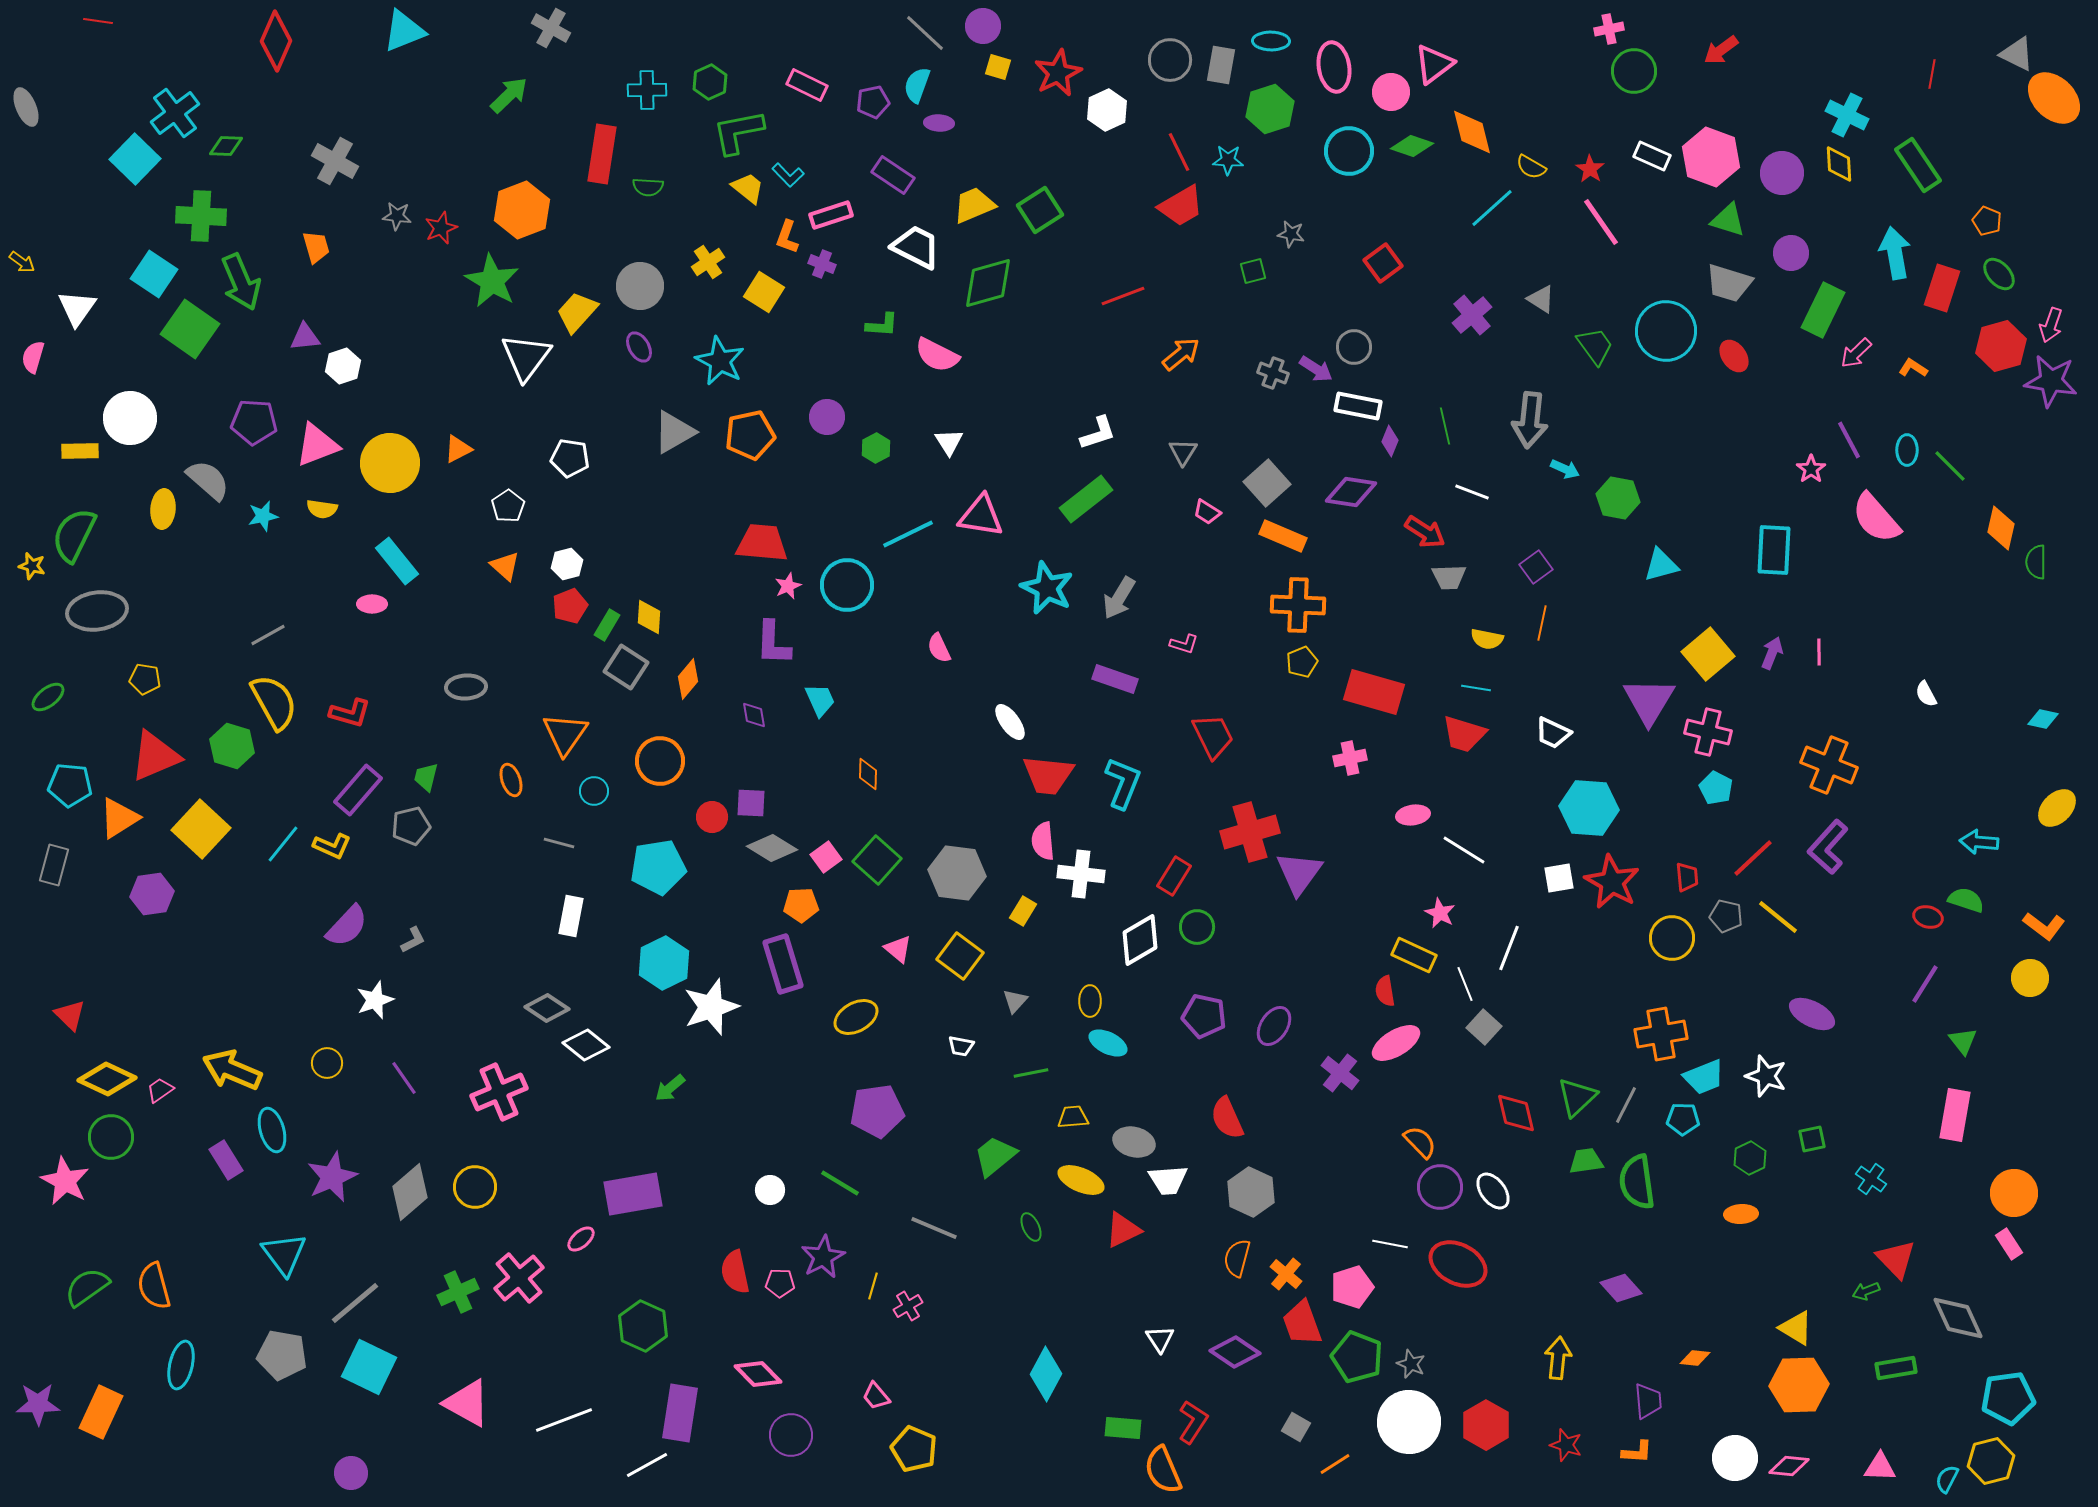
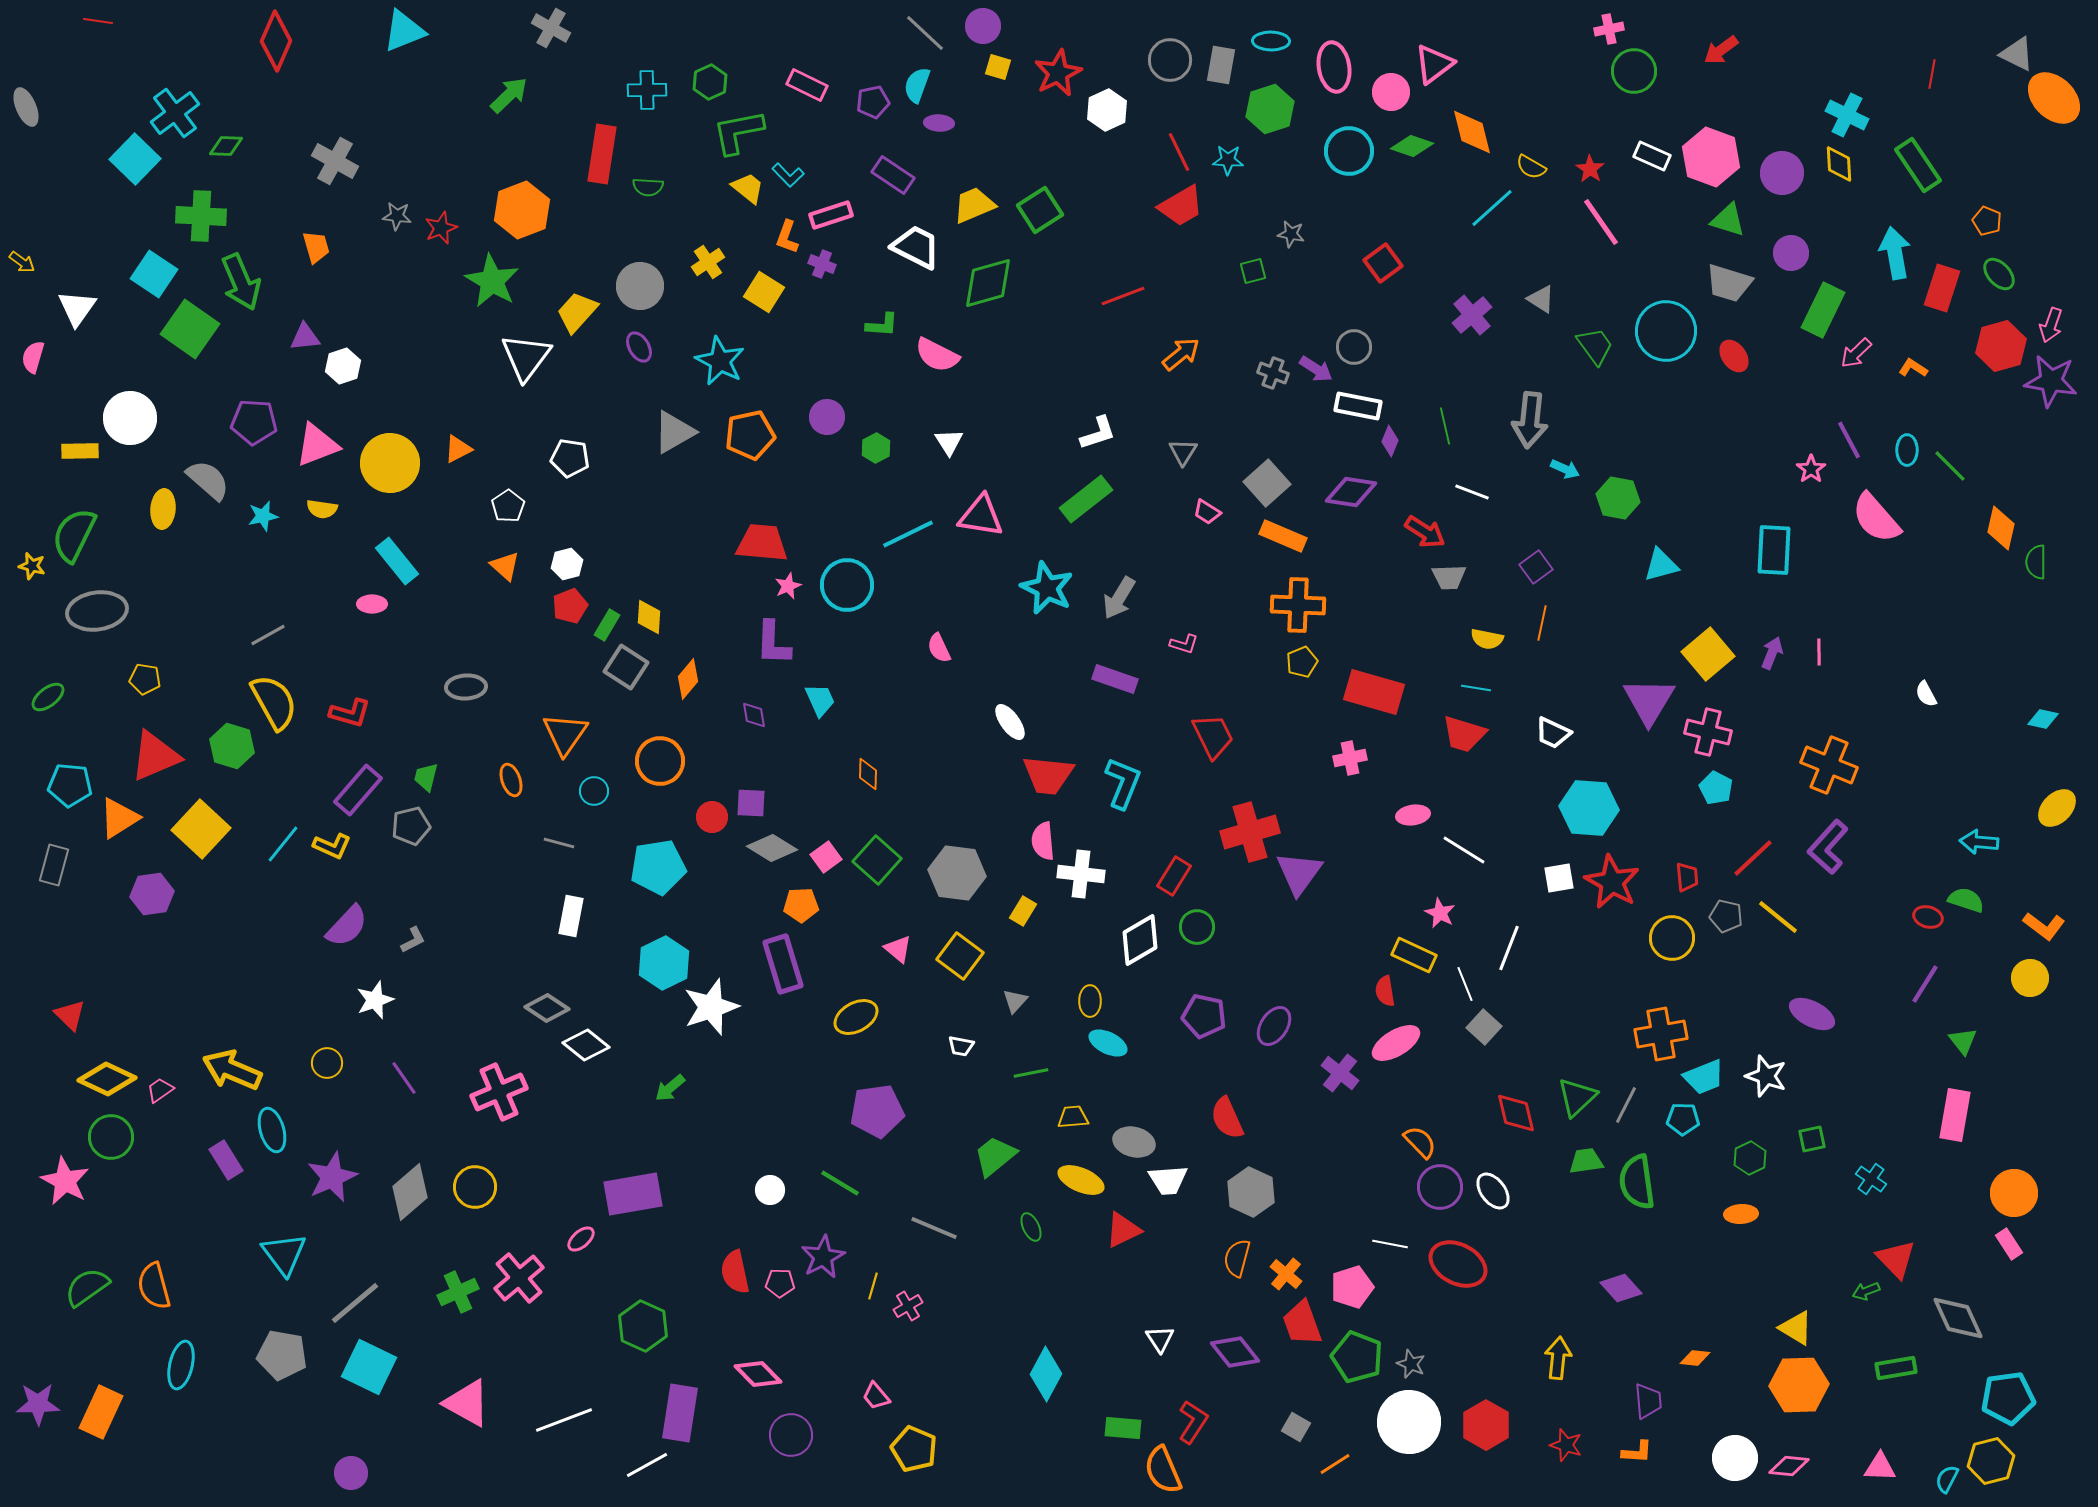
purple diamond at (1235, 1352): rotated 18 degrees clockwise
